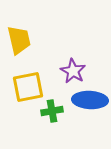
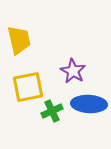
blue ellipse: moved 1 px left, 4 px down
green cross: rotated 15 degrees counterclockwise
